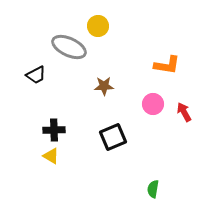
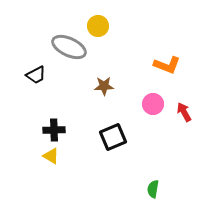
orange L-shape: rotated 12 degrees clockwise
